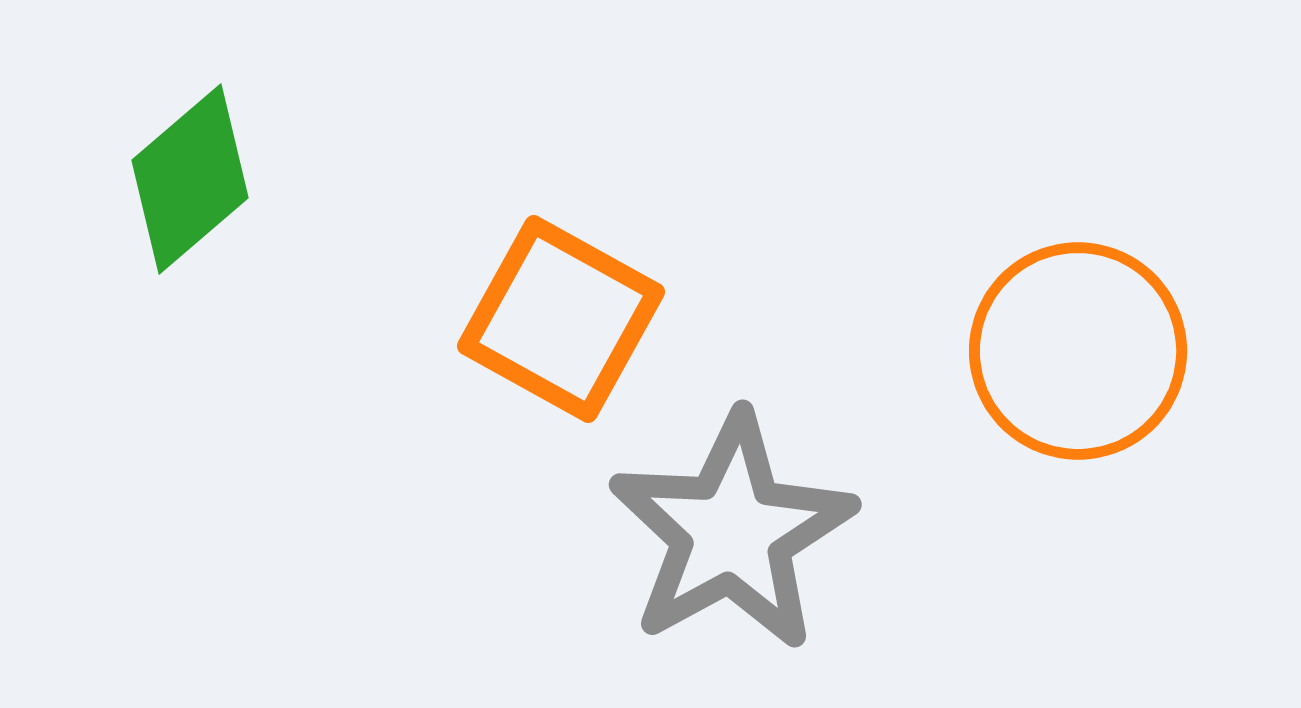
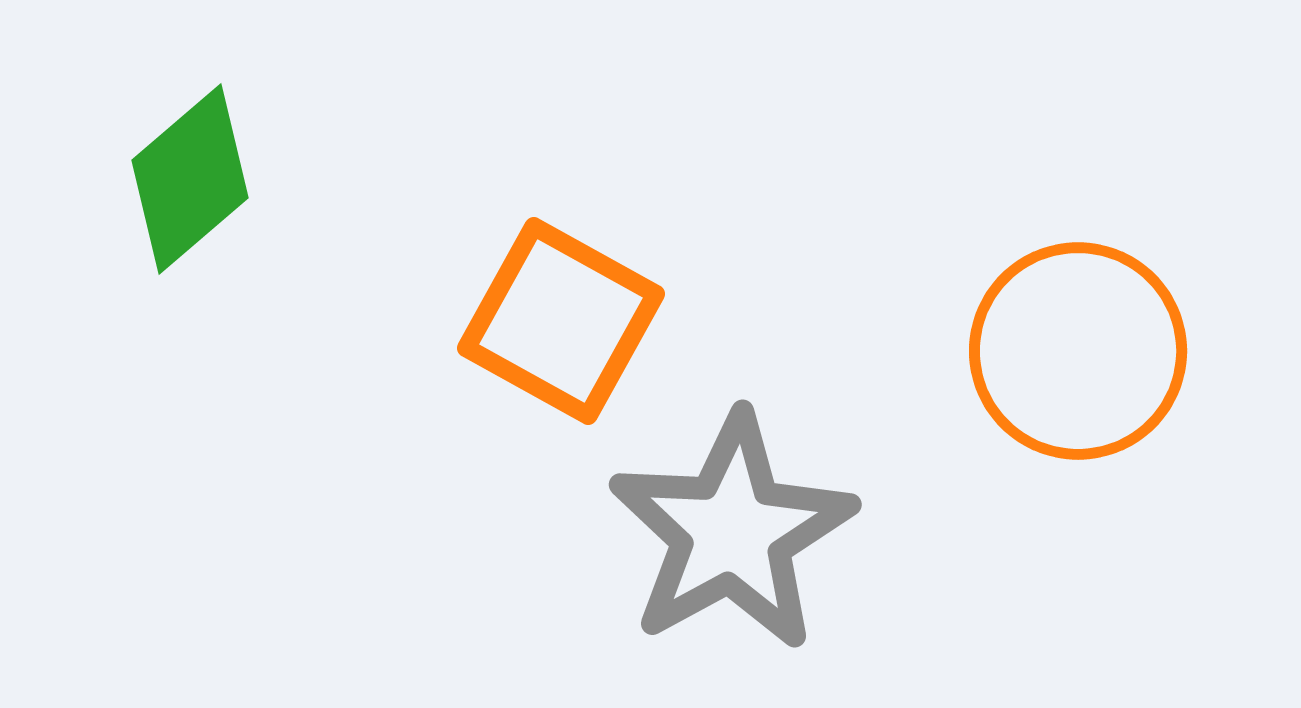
orange square: moved 2 px down
